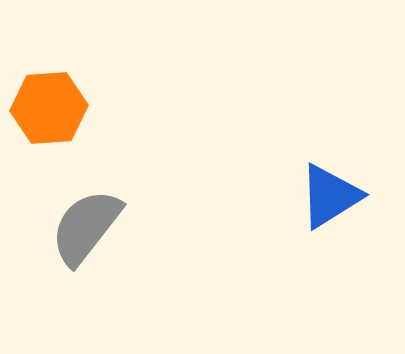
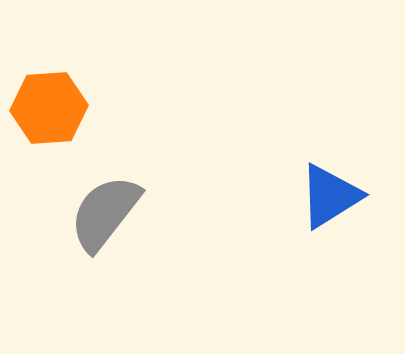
gray semicircle: moved 19 px right, 14 px up
